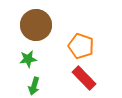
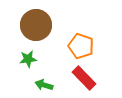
green arrow: moved 10 px right, 1 px up; rotated 90 degrees clockwise
